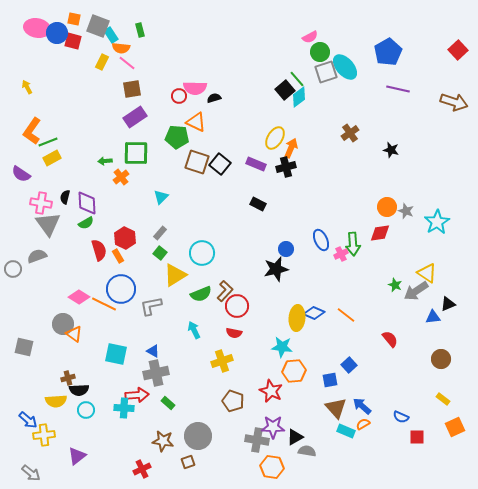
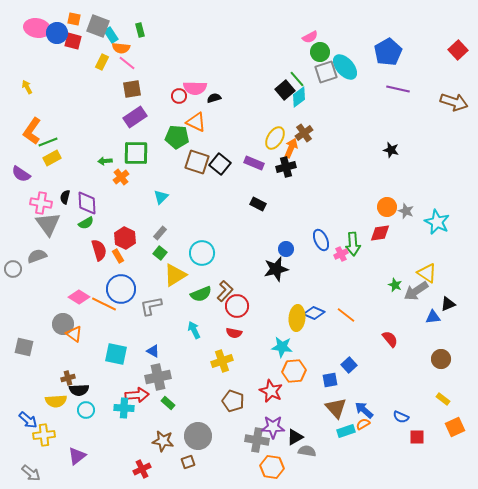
brown cross at (350, 133): moved 46 px left
purple rectangle at (256, 164): moved 2 px left, 1 px up
cyan star at (437, 222): rotated 15 degrees counterclockwise
gray cross at (156, 373): moved 2 px right, 4 px down
blue arrow at (362, 406): moved 2 px right, 4 px down
cyan rectangle at (346, 431): rotated 42 degrees counterclockwise
